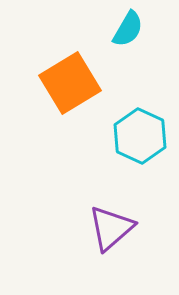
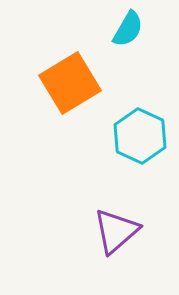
purple triangle: moved 5 px right, 3 px down
